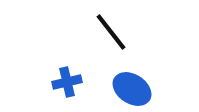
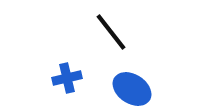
blue cross: moved 4 px up
